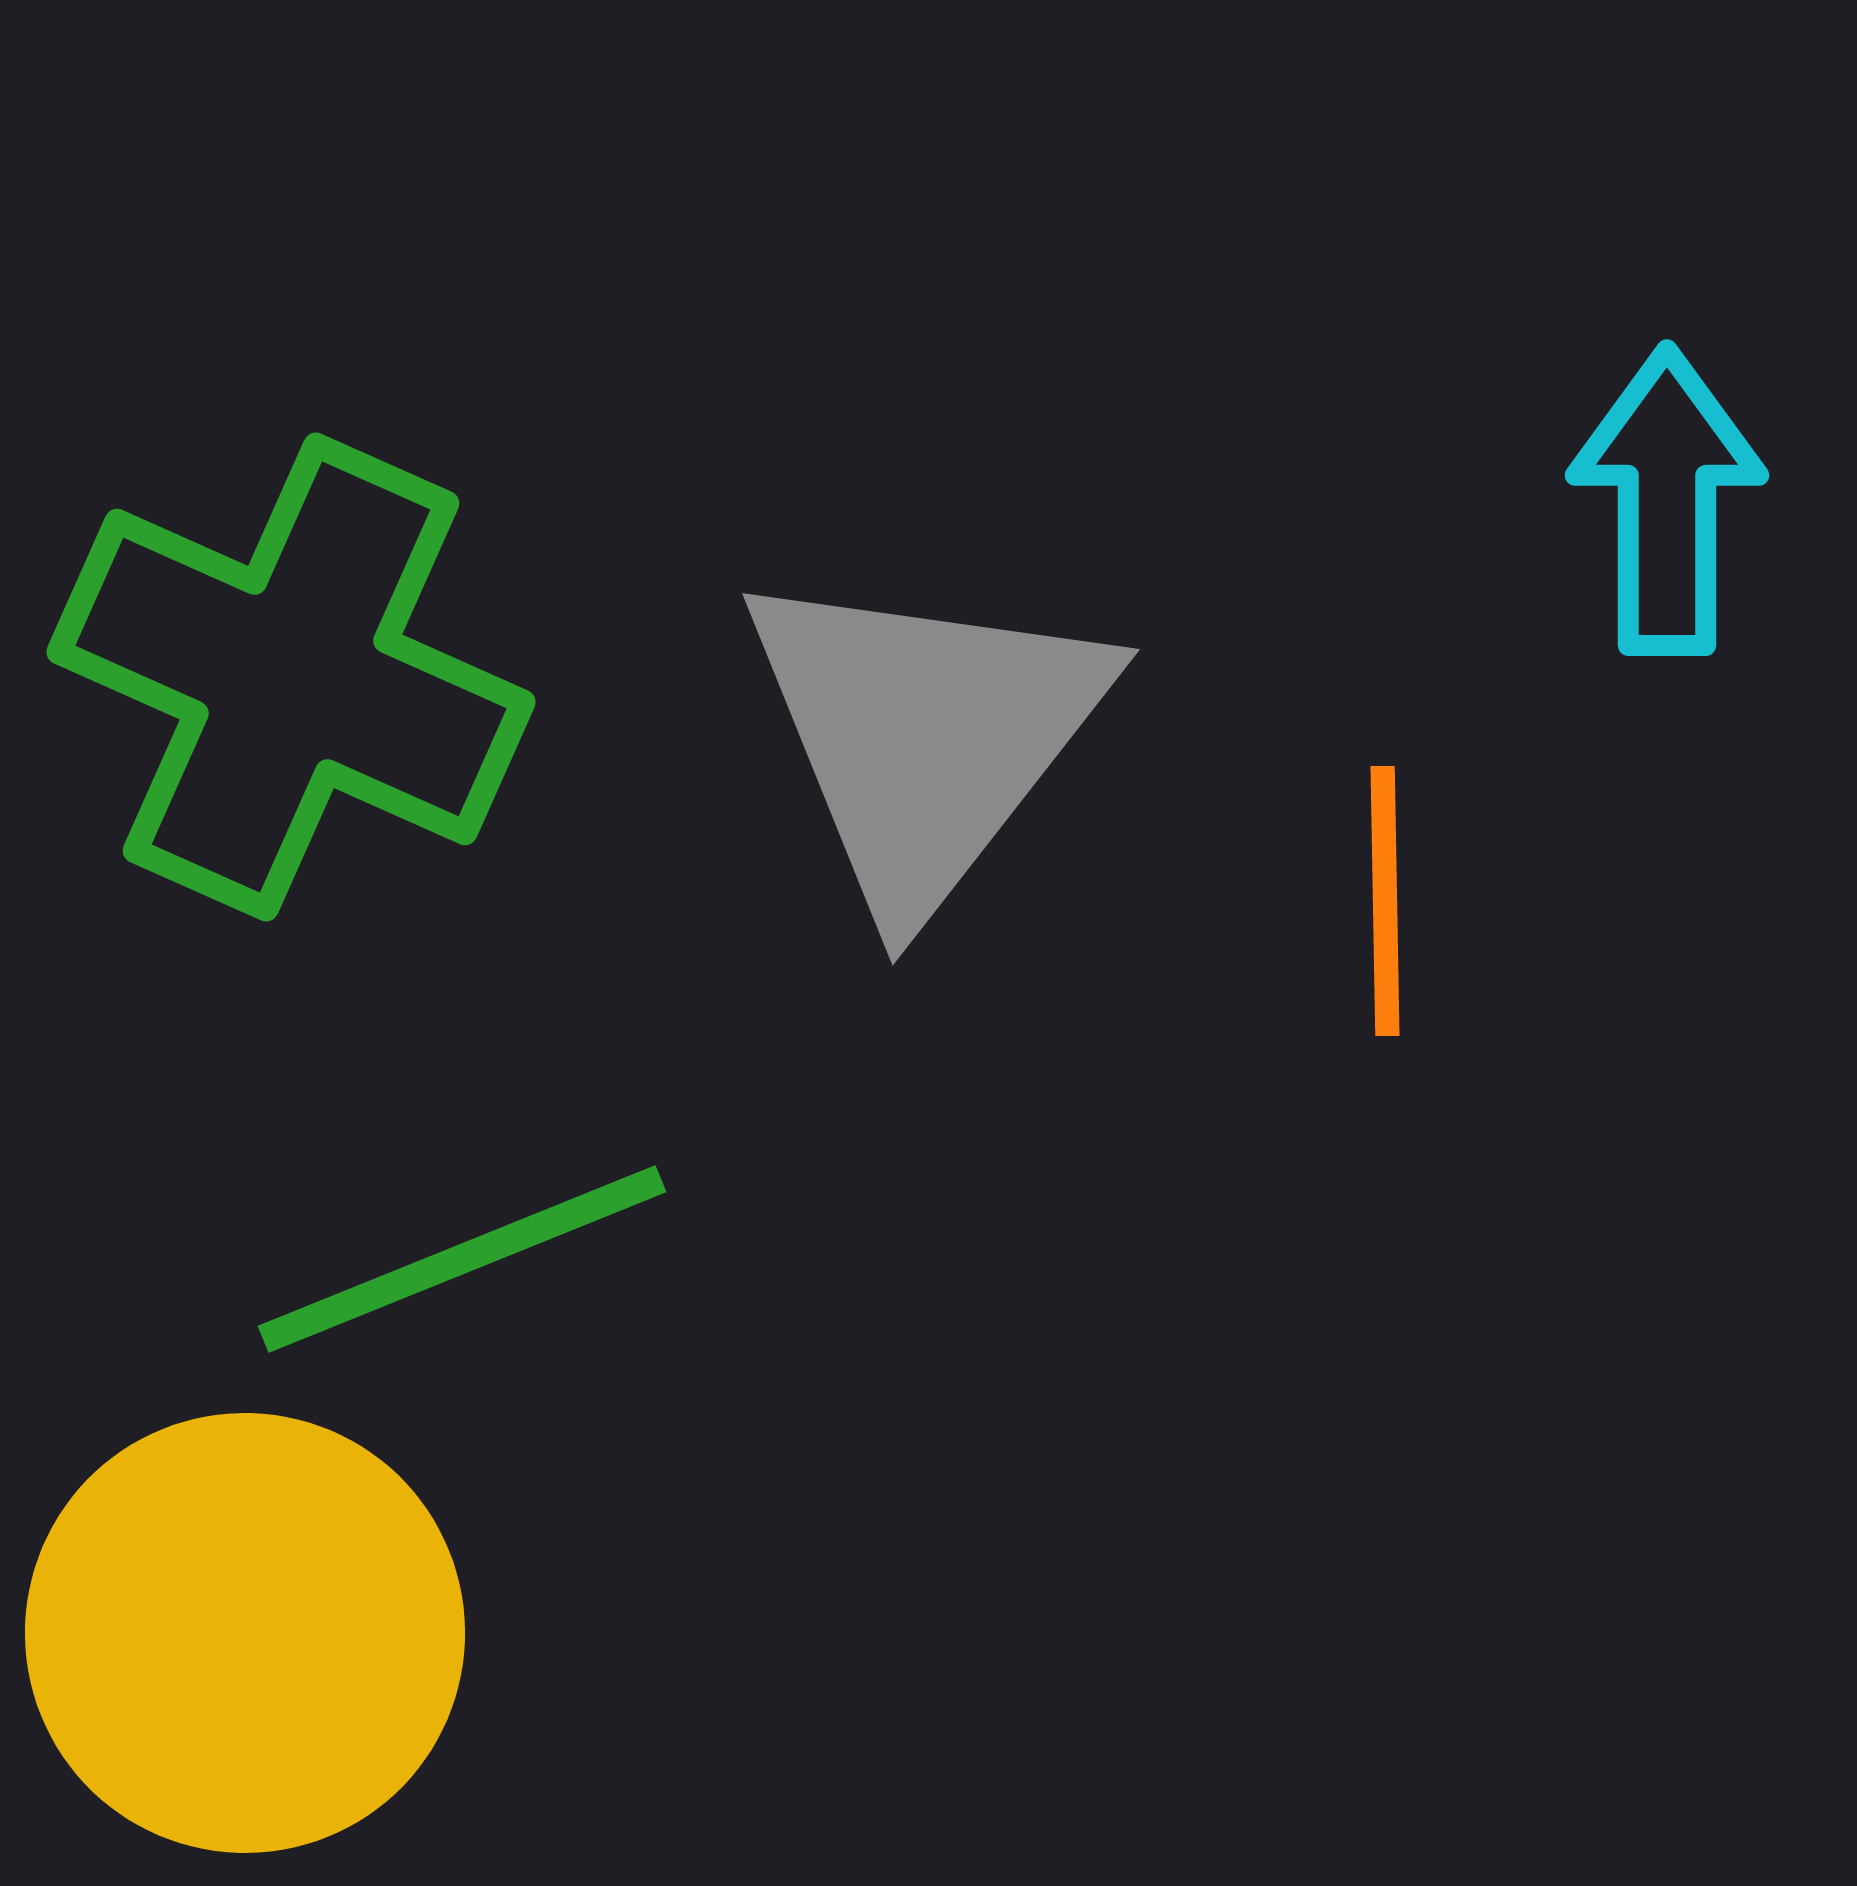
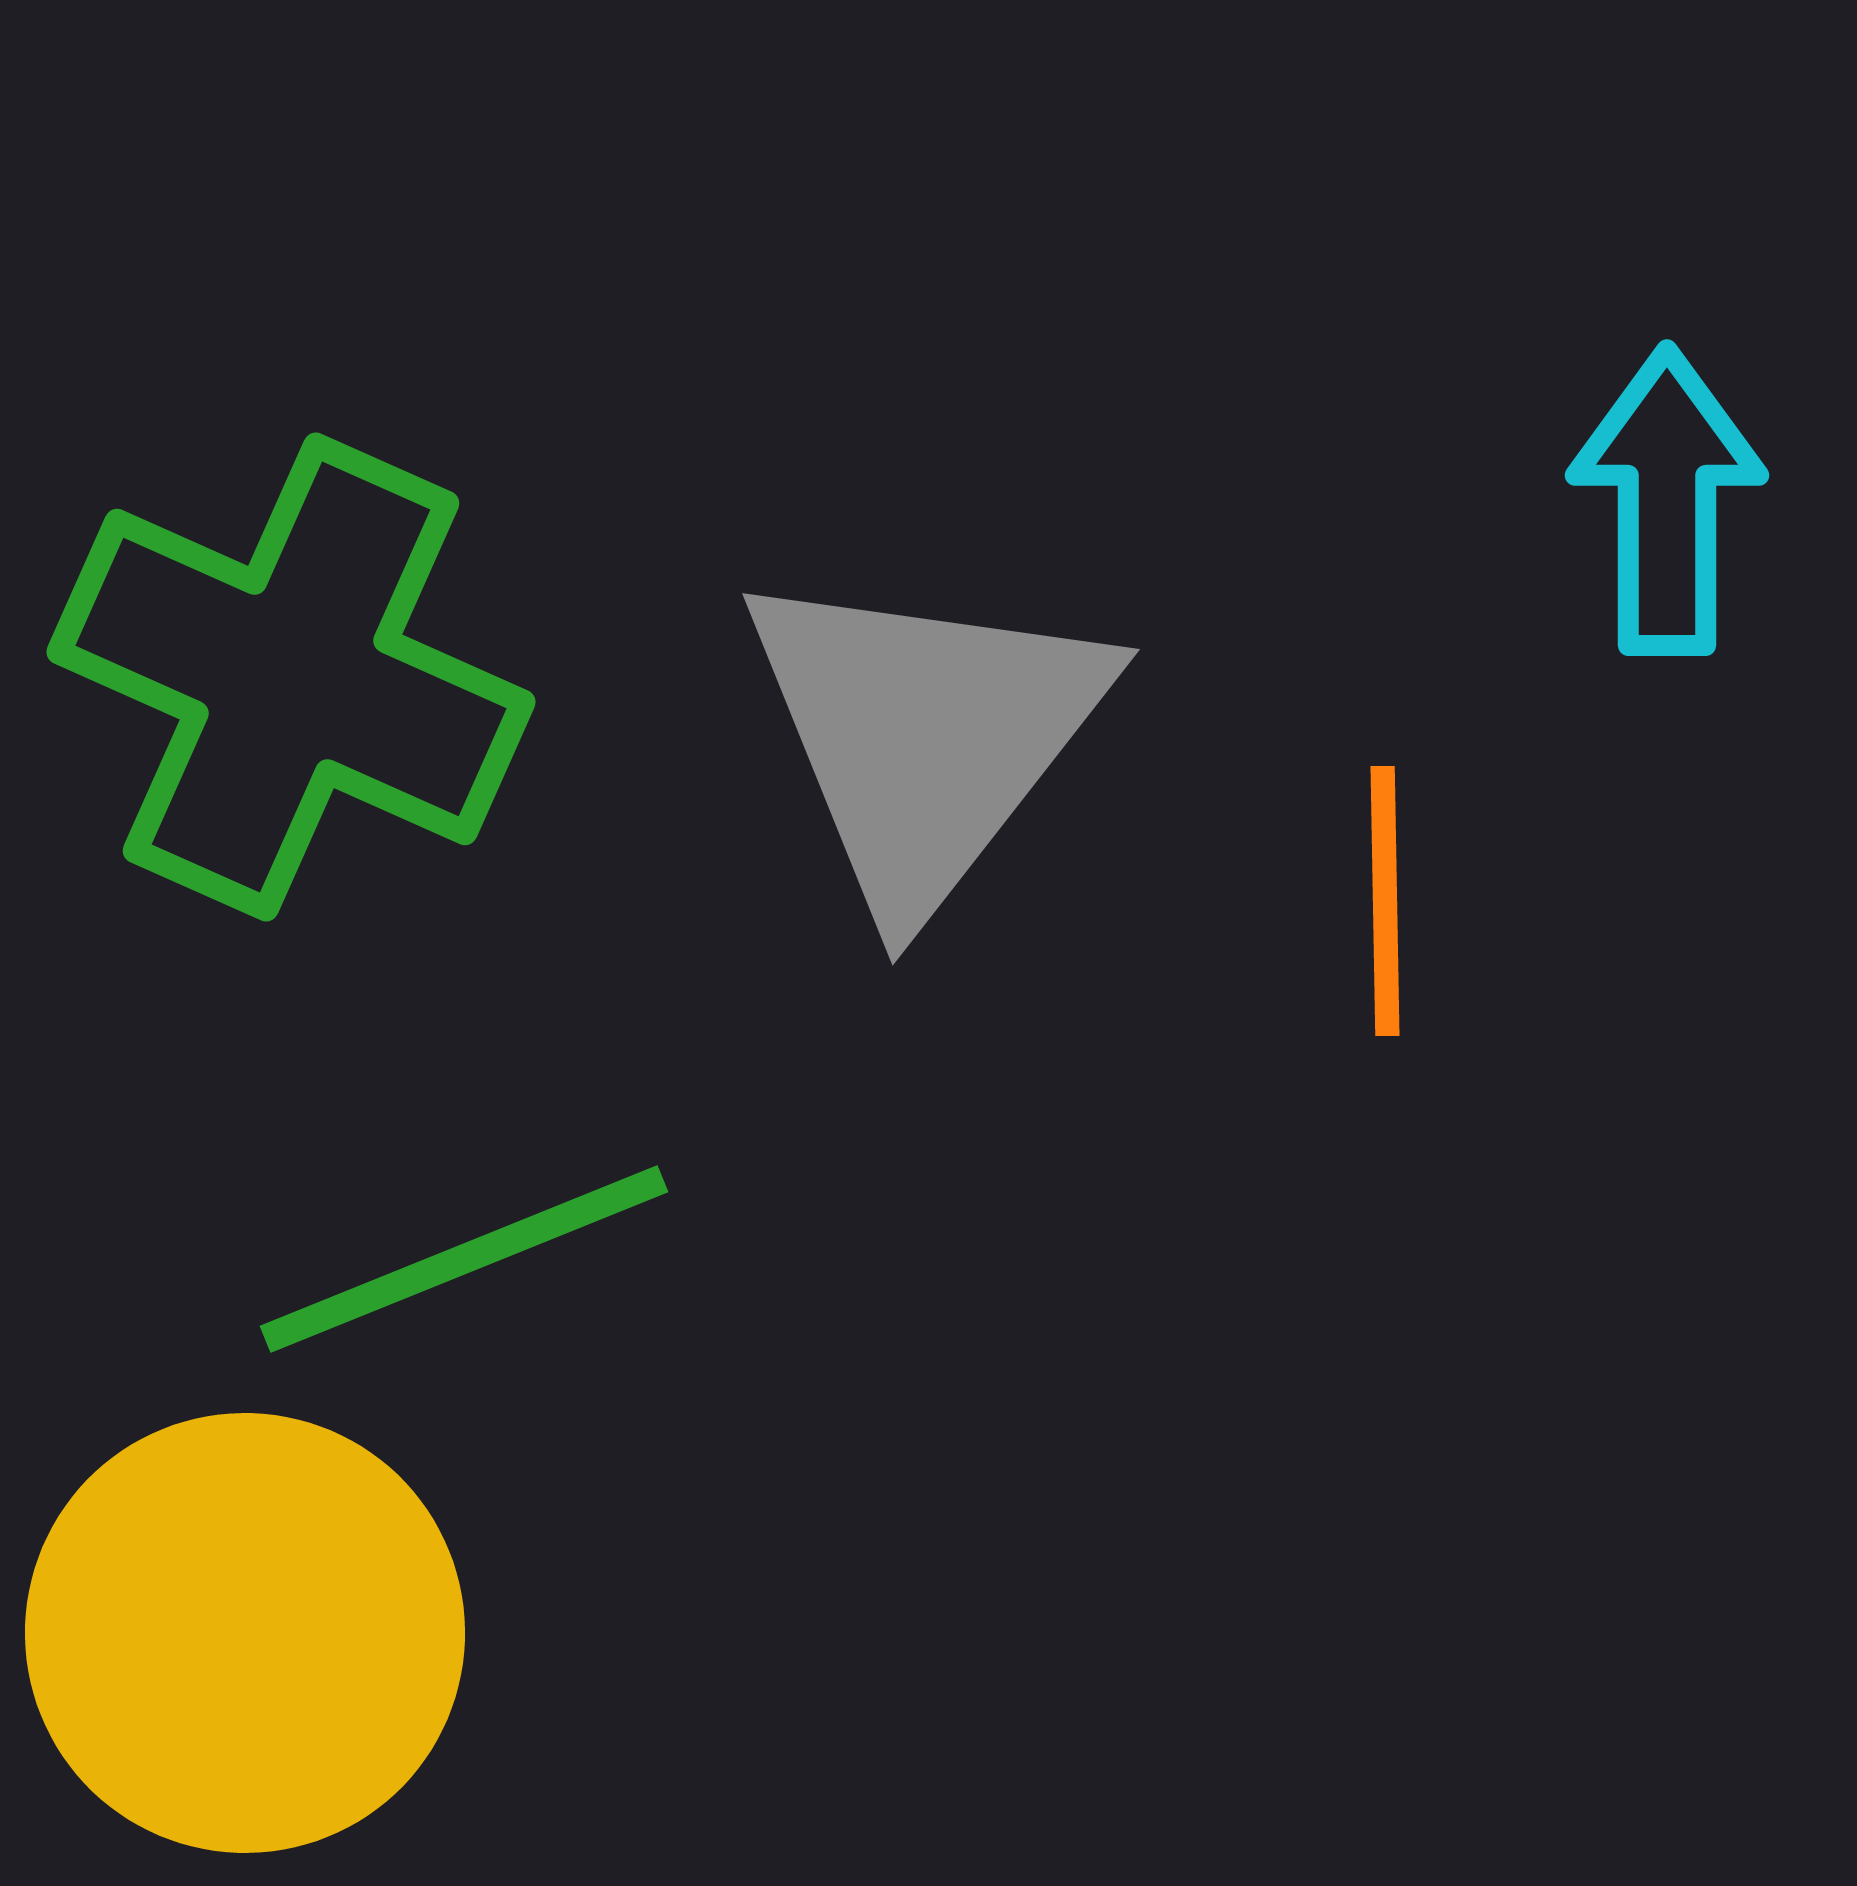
green line: moved 2 px right
